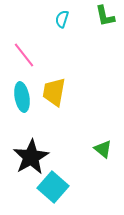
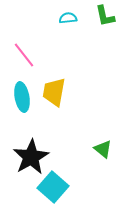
cyan semicircle: moved 6 px right, 1 px up; rotated 66 degrees clockwise
